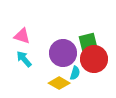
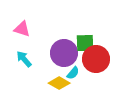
pink triangle: moved 7 px up
green square: moved 3 px left, 1 px down; rotated 12 degrees clockwise
purple circle: moved 1 px right
red circle: moved 2 px right
cyan semicircle: moved 2 px left; rotated 24 degrees clockwise
